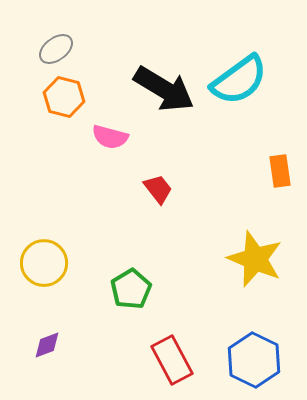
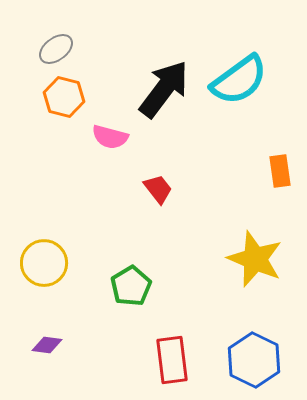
black arrow: rotated 84 degrees counterclockwise
green pentagon: moved 3 px up
purple diamond: rotated 28 degrees clockwise
red rectangle: rotated 21 degrees clockwise
